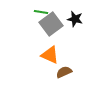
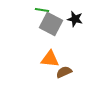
green line: moved 1 px right, 2 px up
gray square: rotated 25 degrees counterclockwise
orange triangle: moved 4 px down; rotated 18 degrees counterclockwise
